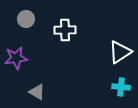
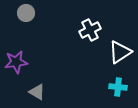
gray circle: moved 6 px up
white cross: moved 25 px right; rotated 25 degrees counterclockwise
purple star: moved 4 px down
cyan cross: moved 3 px left
